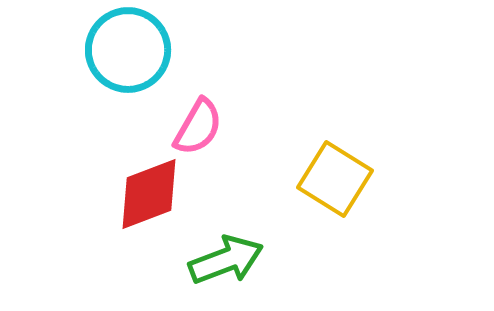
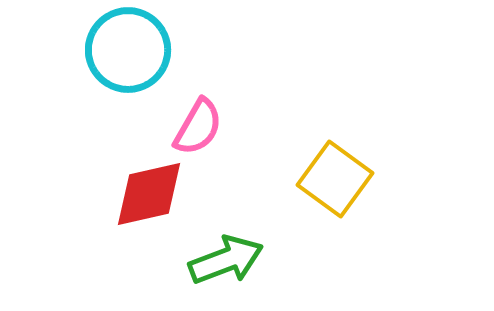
yellow square: rotated 4 degrees clockwise
red diamond: rotated 8 degrees clockwise
